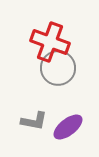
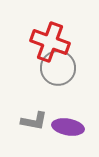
purple ellipse: rotated 48 degrees clockwise
